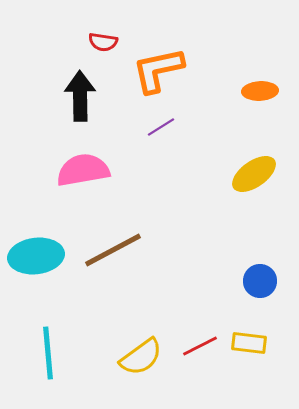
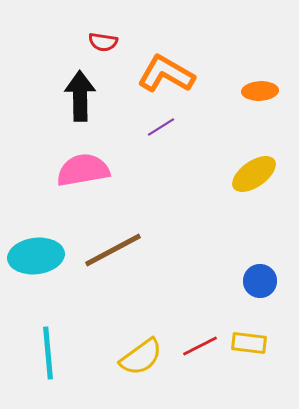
orange L-shape: moved 8 px right, 4 px down; rotated 42 degrees clockwise
